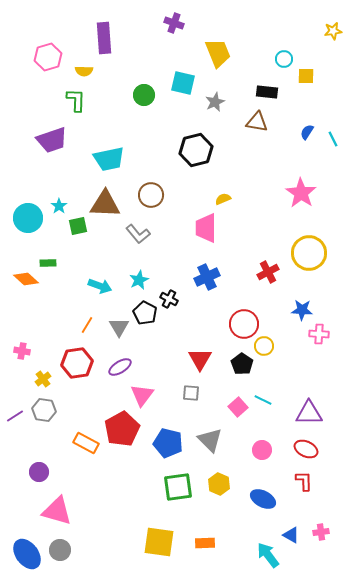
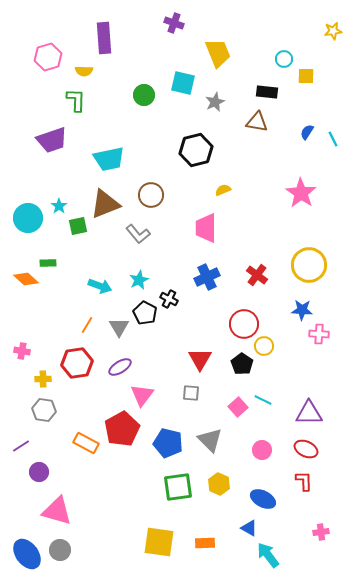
yellow semicircle at (223, 199): moved 9 px up
brown triangle at (105, 204): rotated 24 degrees counterclockwise
yellow circle at (309, 253): moved 12 px down
red cross at (268, 272): moved 11 px left, 3 px down; rotated 25 degrees counterclockwise
yellow cross at (43, 379): rotated 35 degrees clockwise
purple line at (15, 416): moved 6 px right, 30 px down
blue triangle at (291, 535): moved 42 px left, 7 px up
